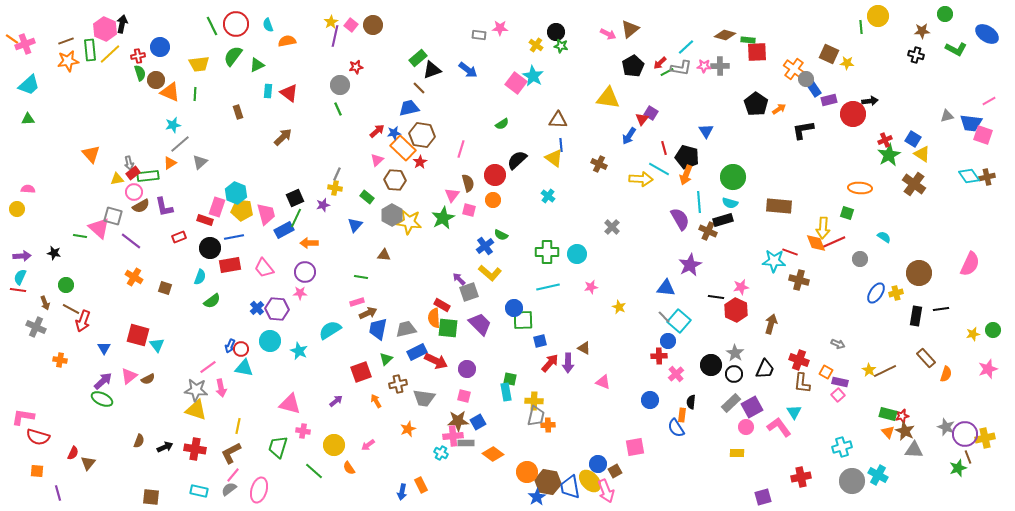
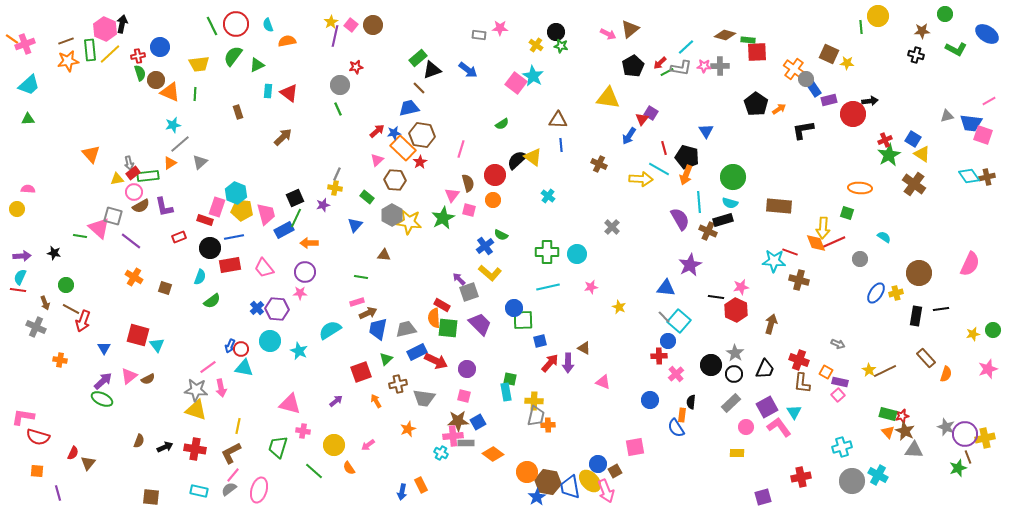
yellow triangle at (554, 158): moved 21 px left, 1 px up
purple square at (752, 407): moved 15 px right
